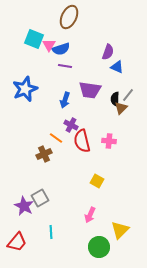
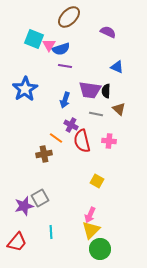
brown ellipse: rotated 20 degrees clockwise
purple semicircle: moved 20 px up; rotated 84 degrees counterclockwise
blue star: rotated 10 degrees counterclockwise
gray line: moved 32 px left, 19 px down; rotated 64 degrees clockwise
black semicircle: moved 9 px left, 8 px up
brown triangle: moved 2 px left, 1 px down; rotated 32 degrees counterclockwise
brown cross: rotated 14 degrees clockwise
purple star: rotated 30 degrees clockwise
yellow triangle: moved 29 px left
green circle: moved 1 px right, 2 px down
